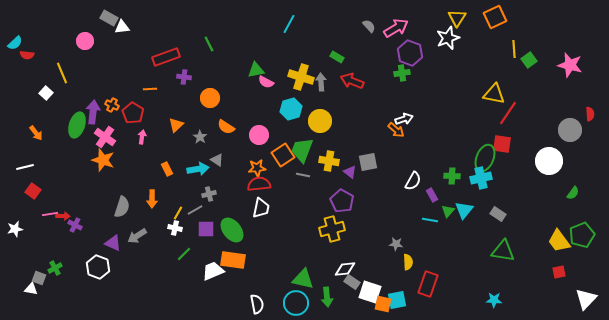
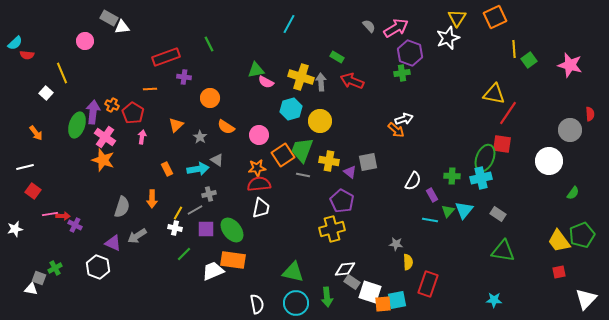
green triangle at (303, 279): moved 10 px left, 7 px up
orange square at (383, 304): rotated 18 degrees counterclockwise
